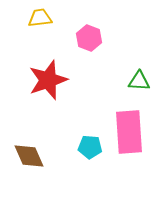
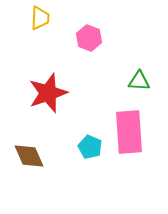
yellow trapezoid: rotated 100 degrees clockwise
red star: moved 13 px down
cyan pentagon: rotated 20 degrees clockwise
